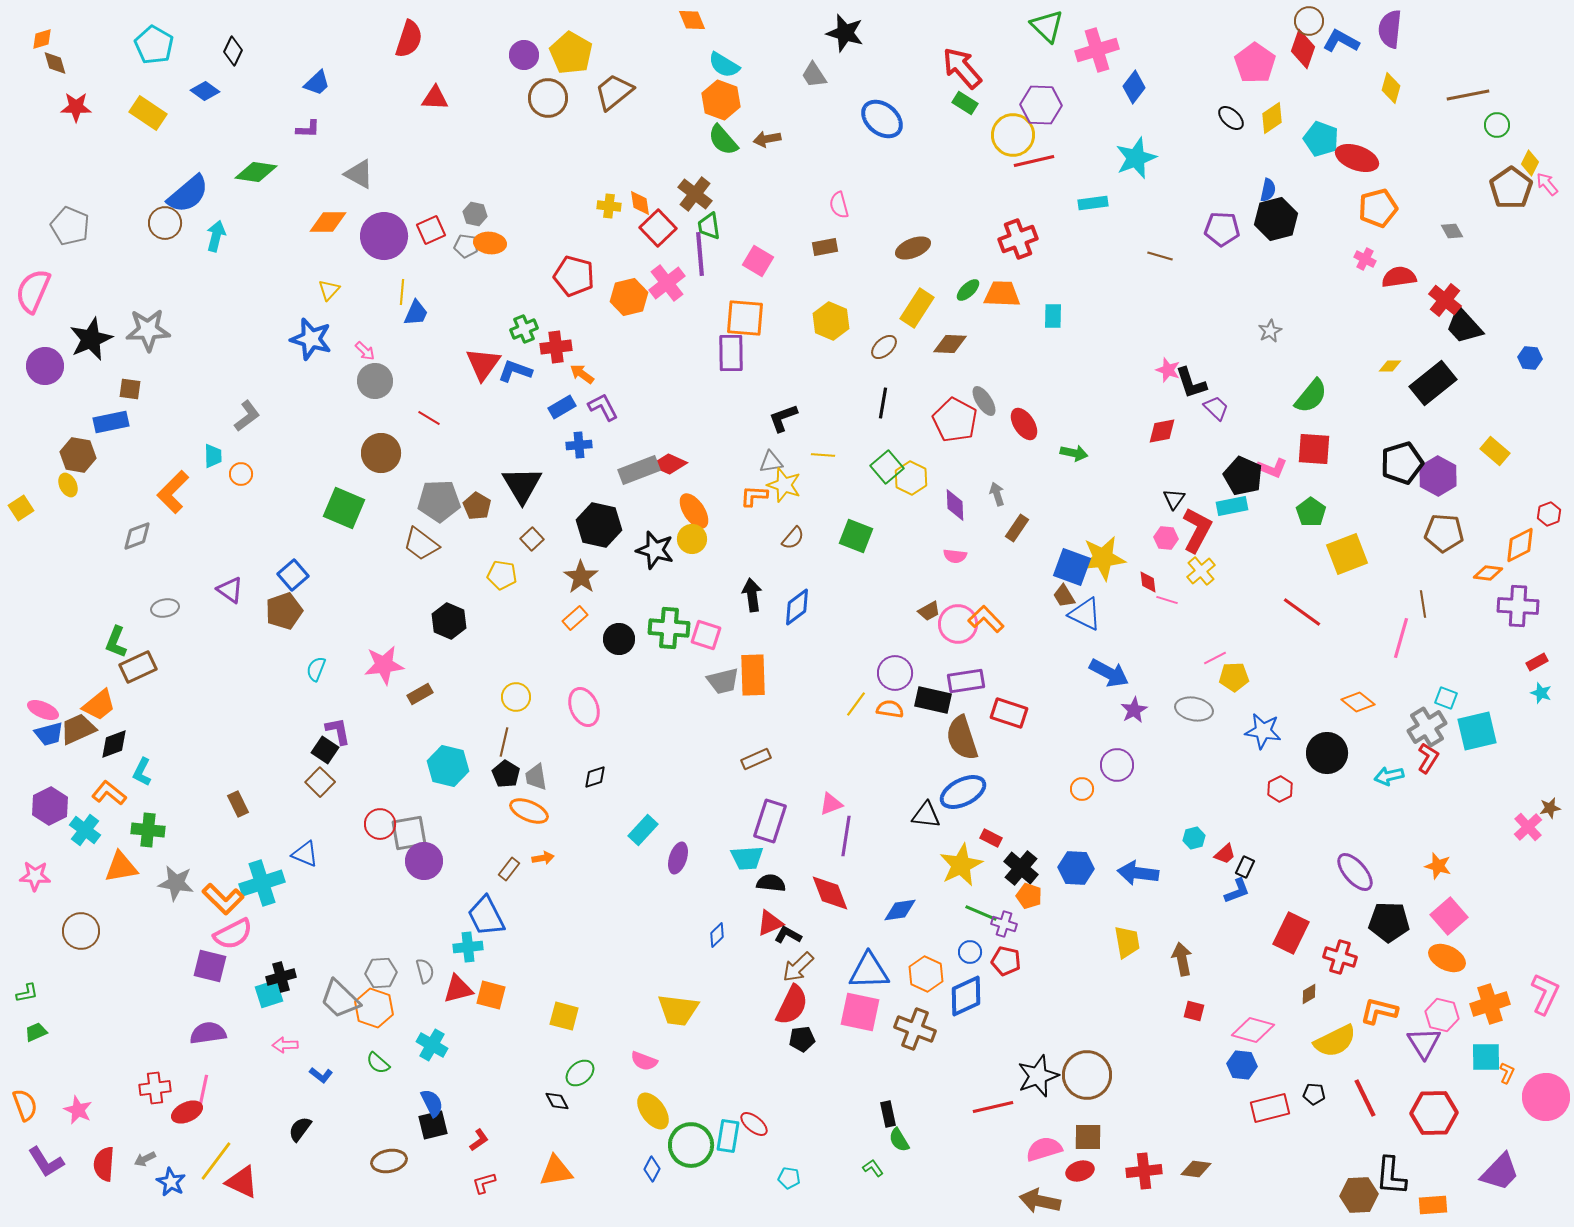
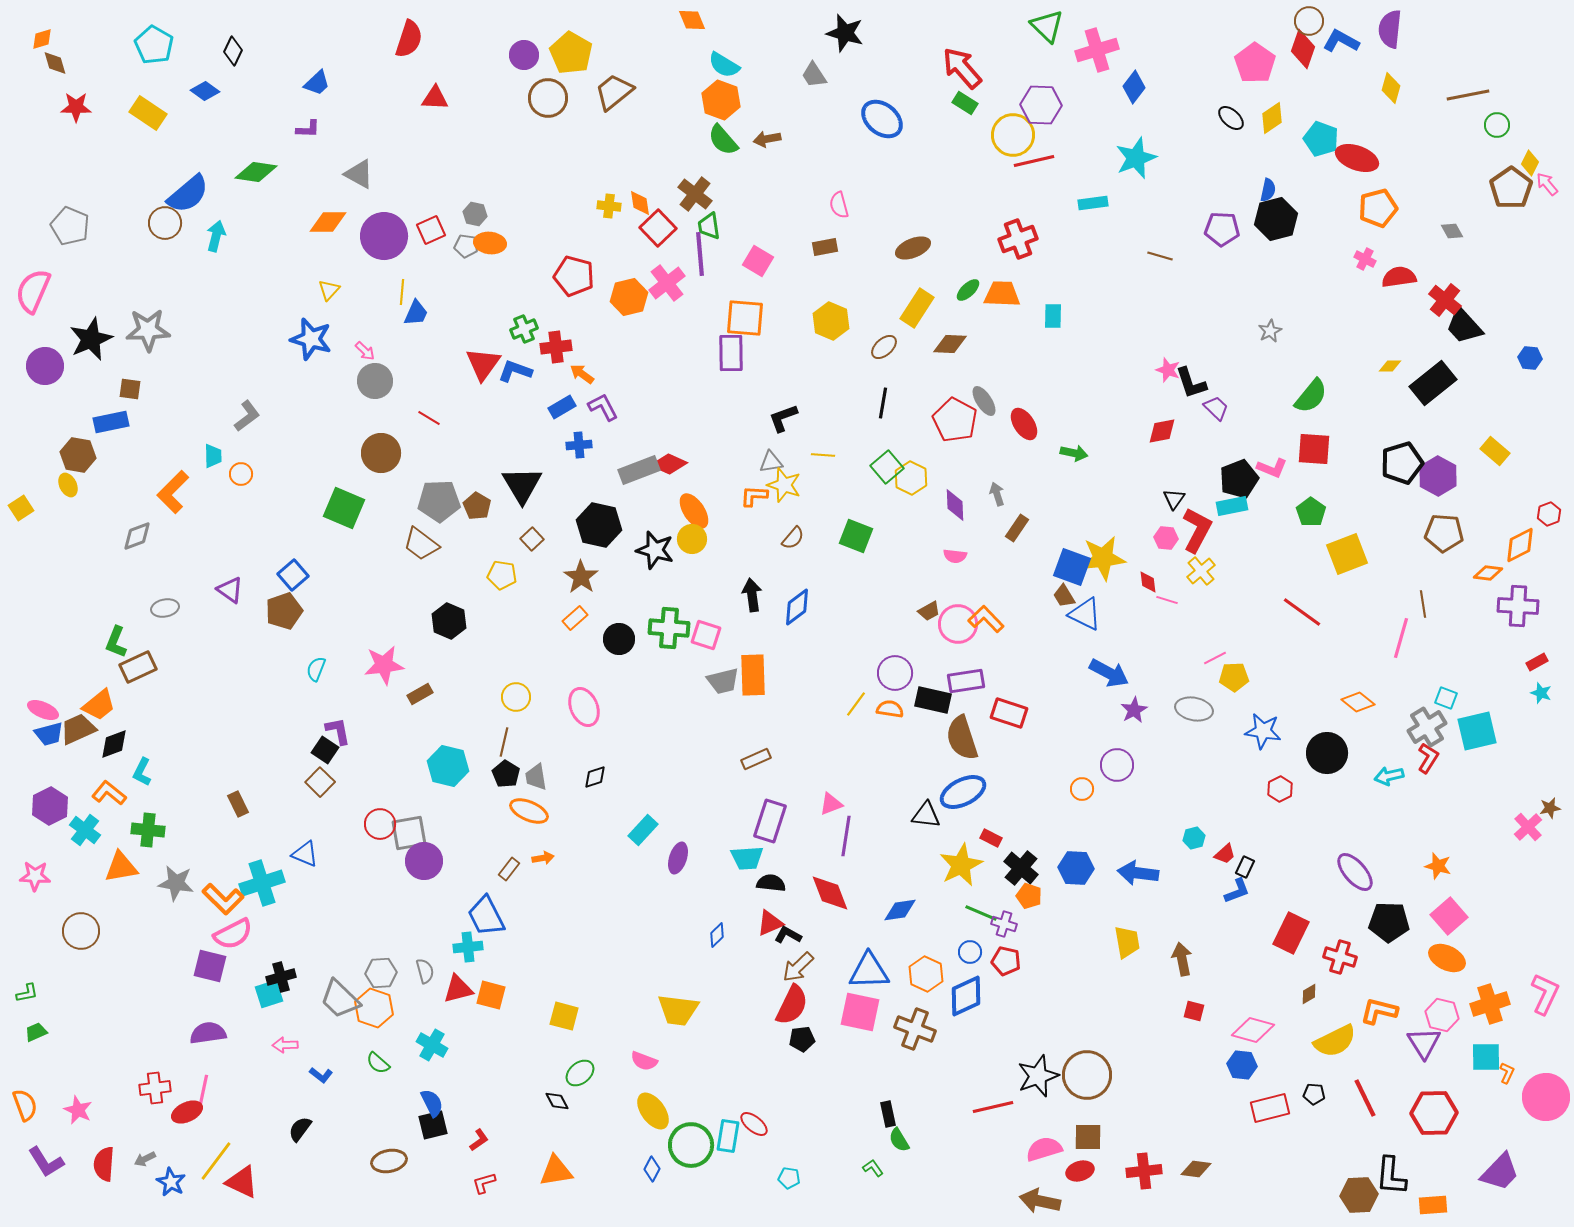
black pentagon at (1243, 476): moved 4 px left, 3 px down; rotated 27 degrees clockwise
